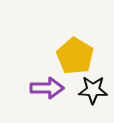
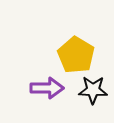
yellow pentagon: moved 1 px right, 1 px up
